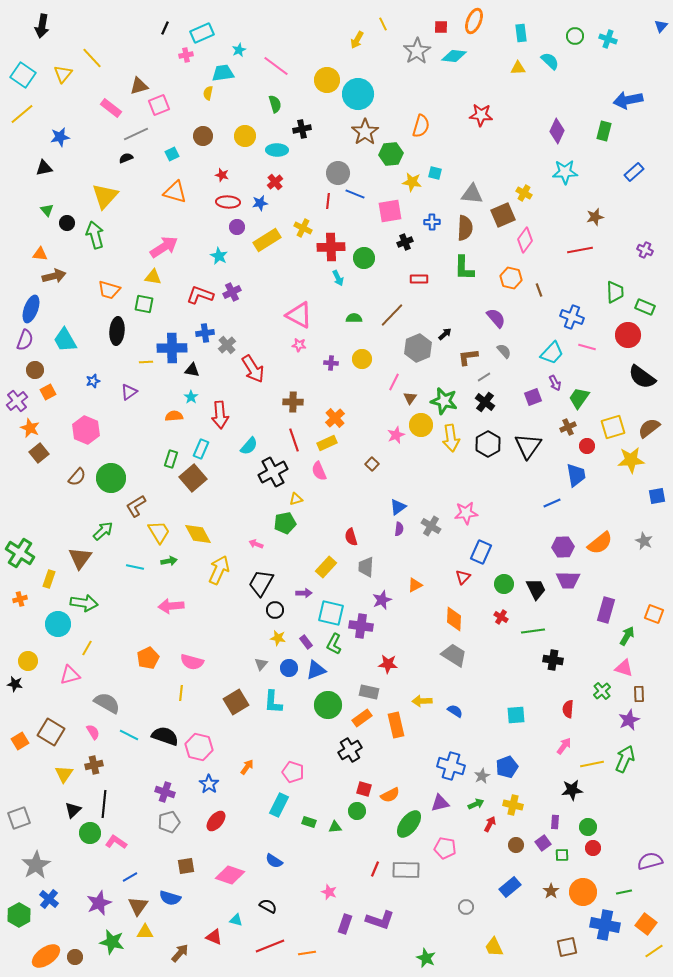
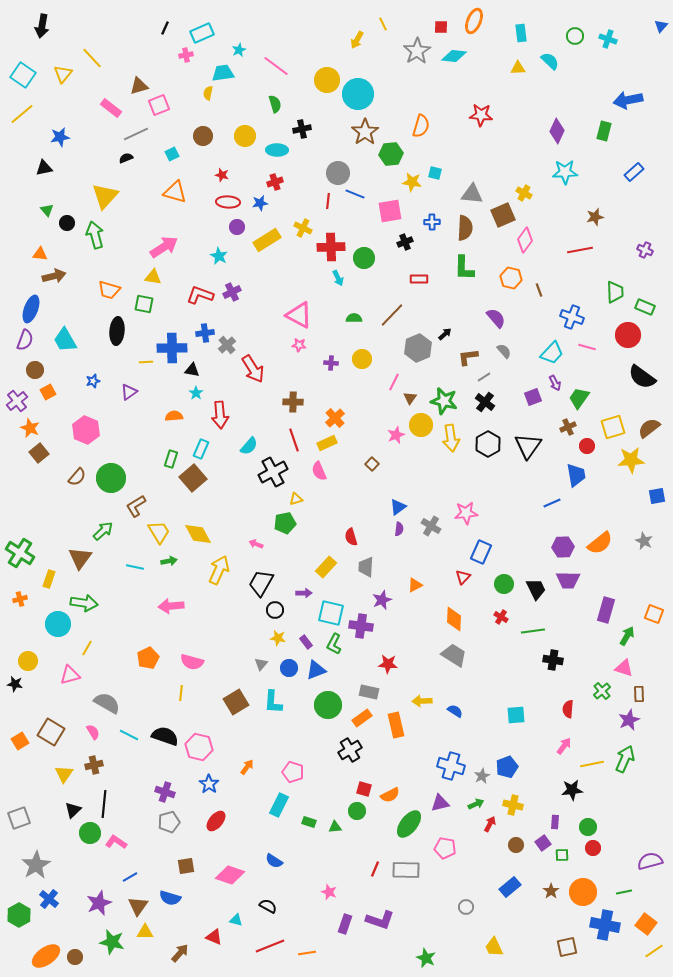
red cross at (275, 182): rotated 21 degrees clockwise
cyan star at (191, 397): moved 5 px right, 4 px up
